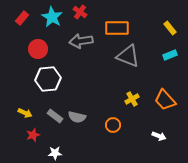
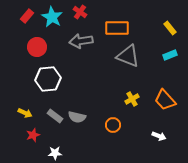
red rectangle: moved 5 px right, 2 px up
red circle: moved 1 px left, 2 px up
